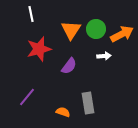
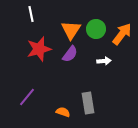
orange arrow: rotated 25 degrees counterclockwise
white arrow: moved 5 px down
purple semicircle: moved 1 px right, 12 px up
